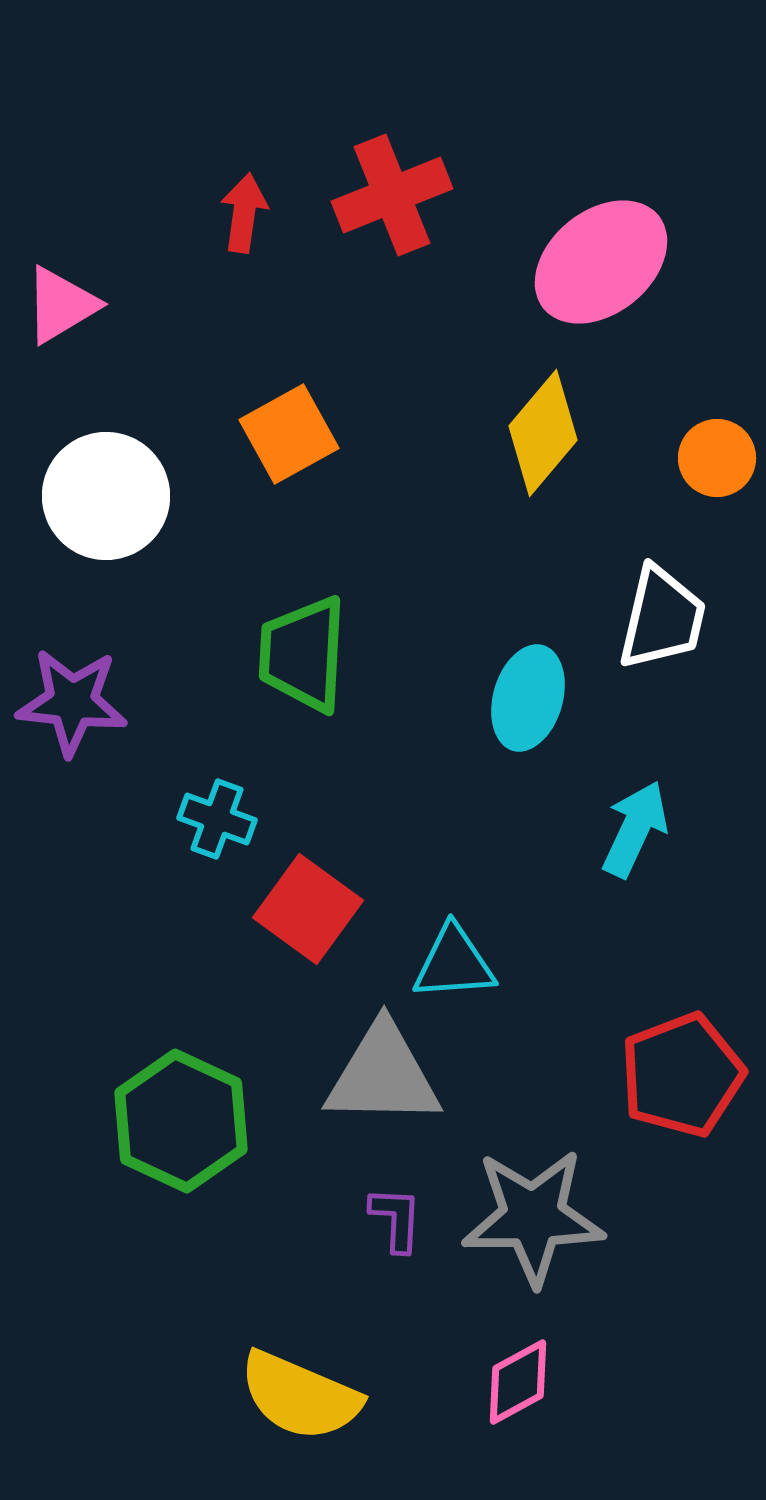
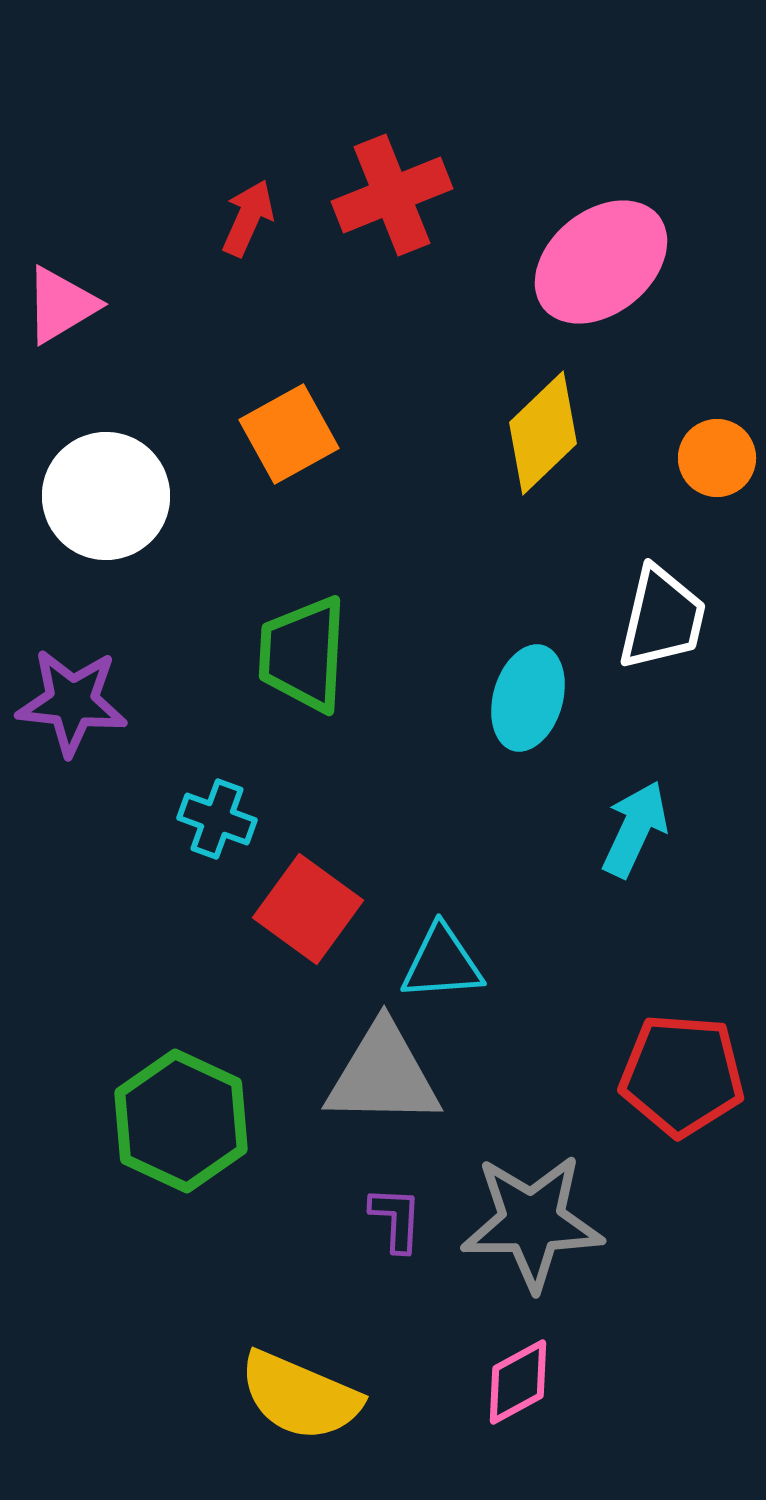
red arrow: moved 4 px right, 5 px down; rotated 16 degrees clockwise
yellow diamond: rotated 6 degrees clockwise
cyan triangle: moved 12 px left
red pentagon: rotated 25 degrees clockwise
gray star: moved 1 px left, 5 px down
